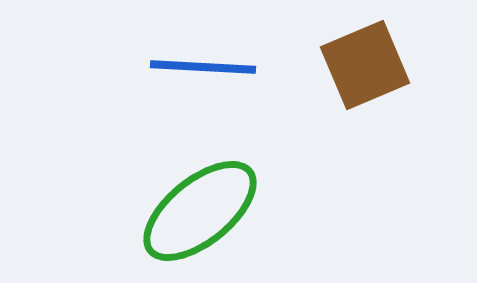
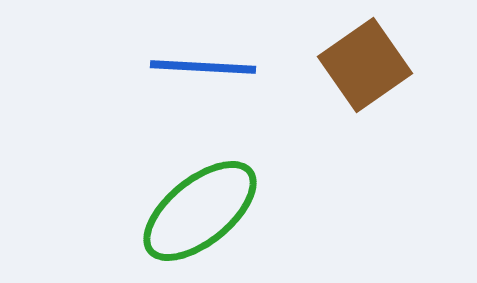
brown square: rotated 12 degrees counterclockwise
